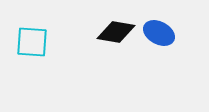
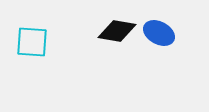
black diamond: moved 1 px right, 1 px up
